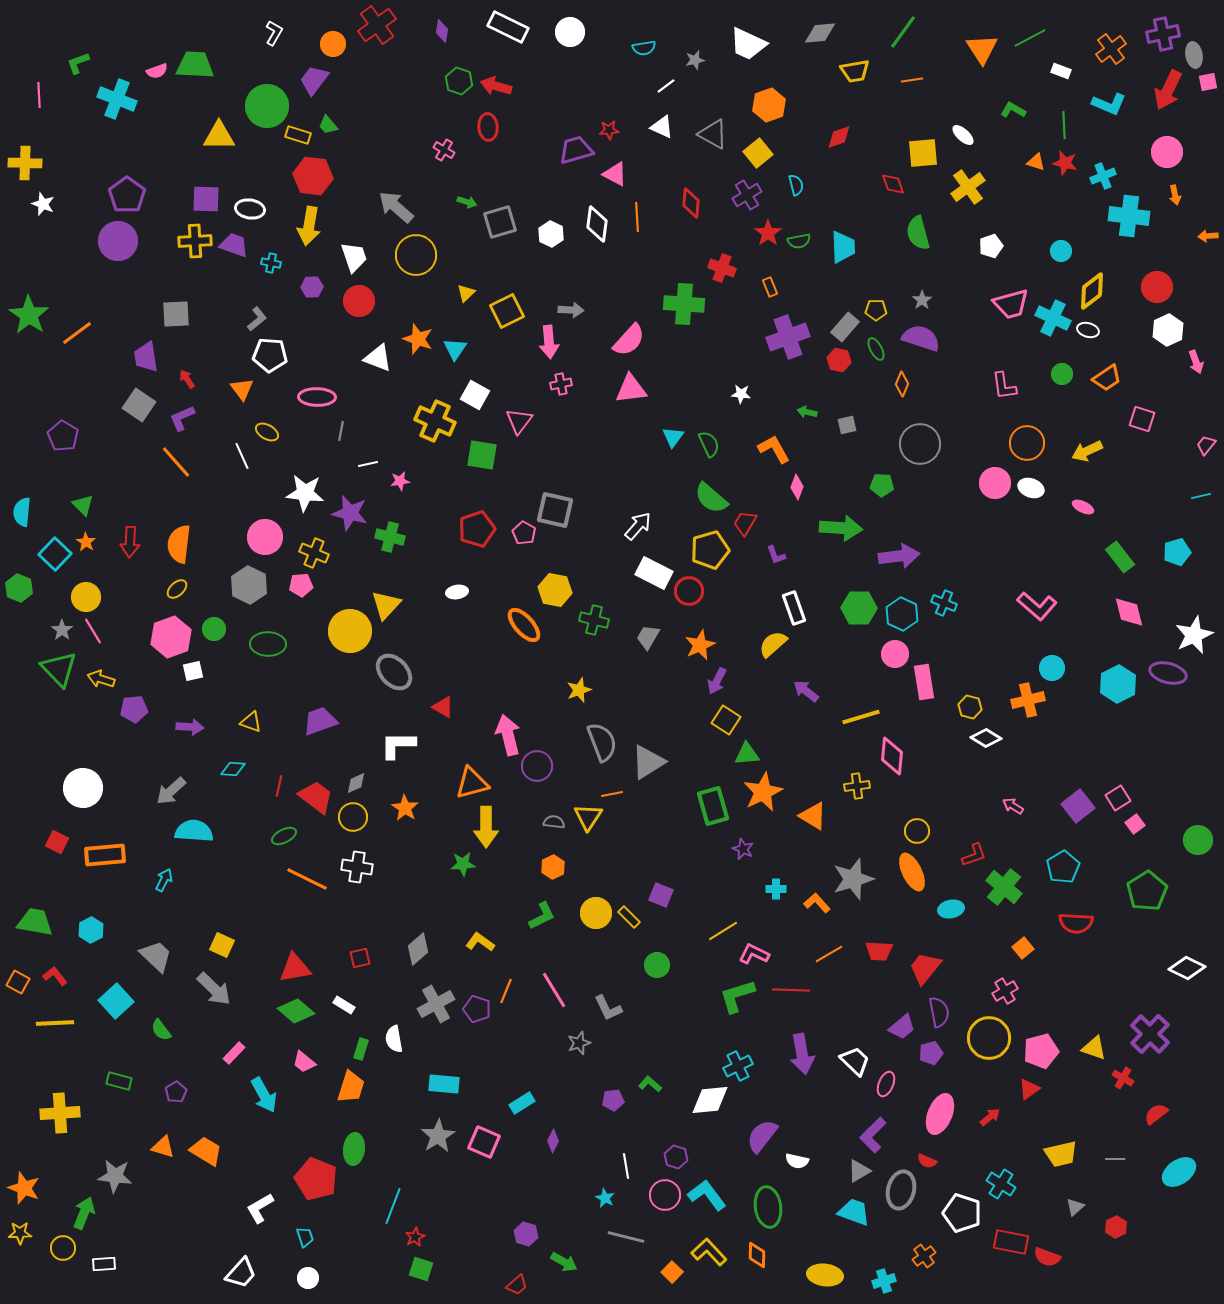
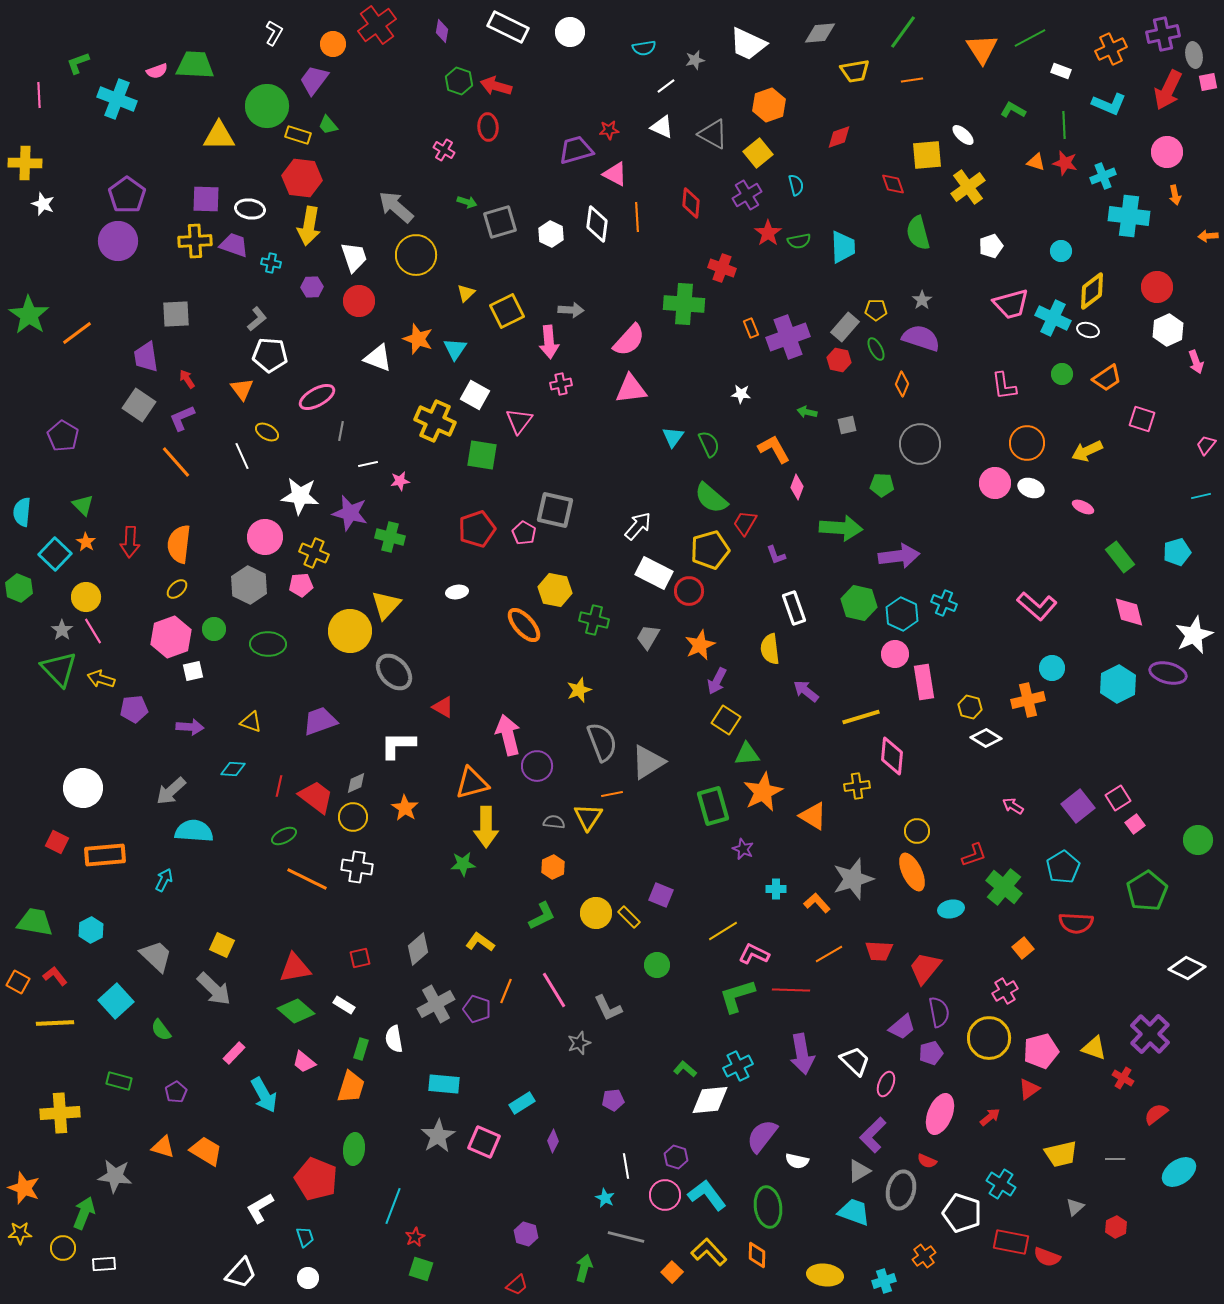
orange cross at (1111, 49): rotated 12 degrees clockwise
yellow square at (923, 153): moved 4 px right, 2 px down
red hexagon at (313, 176): moved 11 px left, 2 px down
orange rectangle at (770, 287): moved 19 px left, 41 px down
pink ellipse at (317, 397): rotated 30 degrees counterclockwise
white star at (305, 493): moved 5 px left, 3 px down
green hexagon at (859, 608): moved 5 px up; rotated 12 degrees clockwise
yellow semicircle at (773, 644): moved 3 px left, 5 px down; rotated 56 degrees counterclockwise
green L-shape at (650, 1084): moved 35 px right, 15 px up
green arrow at (564, 1262): moved 20 px right, 6 px down; rotated 104 degrees counterclockwise
